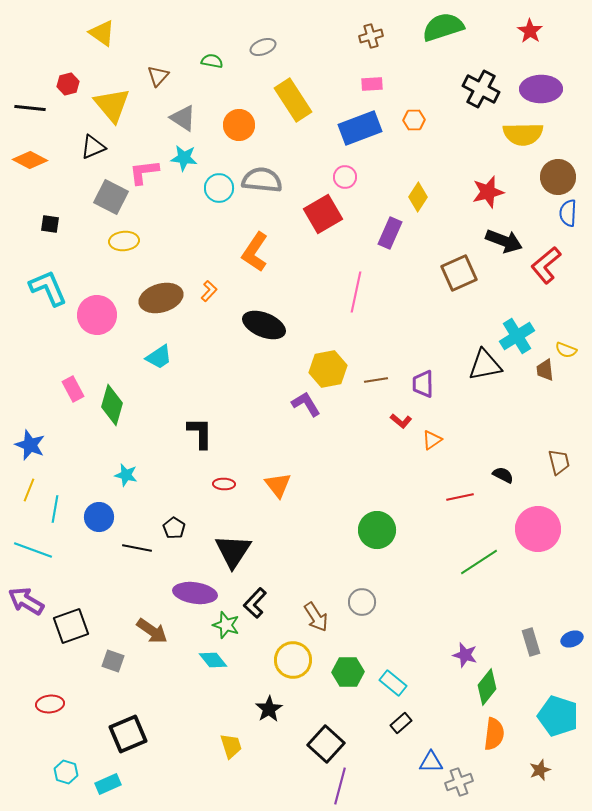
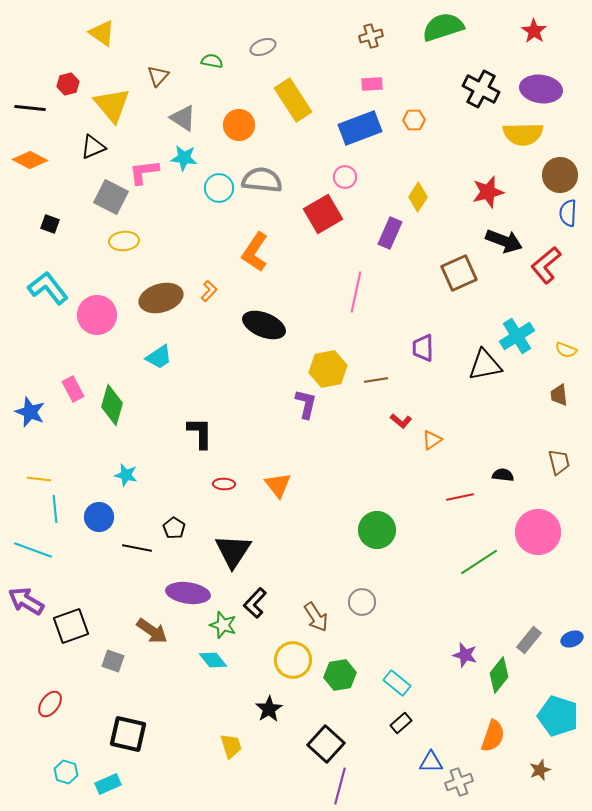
red star at (530, 31): moved 4 px right
purple ellipse at (541, 89): rotated 9 degrees clockwise
brown circle at (558, 177): moved 2 px right, 2 px up
black square at (50, 224): rotated 12 degrees clockwise
cyan L-shape at (48, 288): rotated 15 degrees counterclockwise
brown trapezoid at (545, 370): moved 14 px right, 25 px down
purple trapezoid at (423, 384): moved 36 px up
purple L-shape at (306, 404): rotated 44 degrees clockwise
blue star at (30, 445): moved 33 px up
black semicircle at (503, 475): rotated 20 degrees counterclockwise
yellow line at (29, 490): moved 10 px right, 11 px up; rotated 75 degrees clockwise
cyan line at (55, 509): rotated 16 degrees counterclockwise
pink circle at (538, 529): moved 3 px down
purple ellipse at (195, 593): moved 7 px left
green star at (226, 625): moved 3 px left
gray rectangle at (531, 642): moved 2 px left, 2 px up; rotated 56 degrees clockwise
green hexagon at (348, 672): moved 8 px left, 3 px down; rotated 8 degrees counterclockwise
cyan rectangle at (393, 683): moved 4 px right
green diamond at (487, 687): moved 12 px right, 12 px up
red ellipse at (50, 704): rotated 48 degrees counterclockwise
black square at (128, 734): rotated 36 degrees clockwise
orange semicircle at (494, 734): moved 1 px left, 2 px down; rotated 12 degrees clockwise
